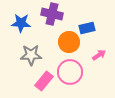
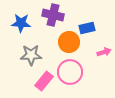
purple cross: moved 1 px right, 1 px down
pink arrow: moved 5 px right, 3 px up; rotated 16 degrees clockwise
